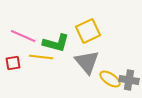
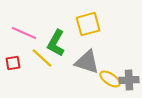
yellow square: moved 7 px up; rotated 10 degrees clockwise
pink line: moved 1 px right, 3 px up
green L-shape: rotated 104 degrees clockwise
yellow line: moved 1 px right, 1 px down; rotated 35 degrees clockwise
gray triangle: rotated 32 degrees counterclockwise
gray cross: rotated 12 degrees counterclockwise
